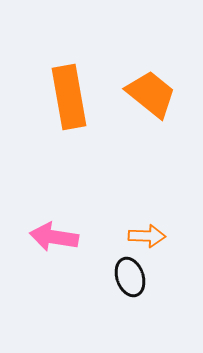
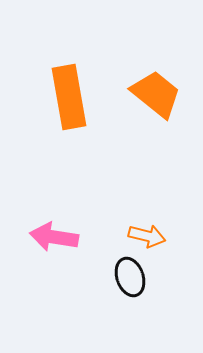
orange trapezoid: moved 5 px right
orange arrow: rotated 12 degrees clockwise
